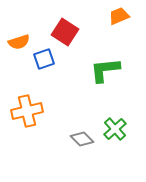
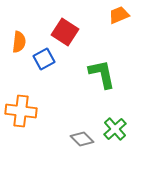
orange trapezoid: moved 1 px up
orange semicircle: rotated 65 degrees counterclockwise
blue square: rotated 10 degrees counterclockwise
green L-shape: moved 3 px left, 4 px down; rotated 84 degrees clockwise
orange cross: moved 6 px left; rotated 20 degrees clockwise
